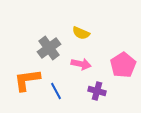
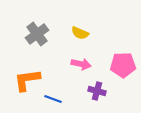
yellow semicircle: moved 1 px left
gray cross: moved 12 px left, 14 px up
pink pentagon: rotated 30 degrees clockwise
blue line: moved 3 px left, 8 px down; rotated 42 degrees counterclockwise
